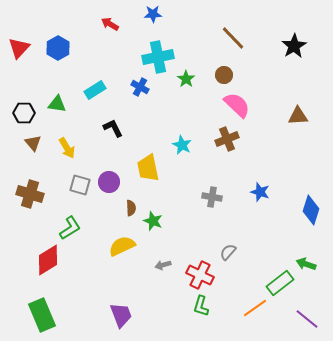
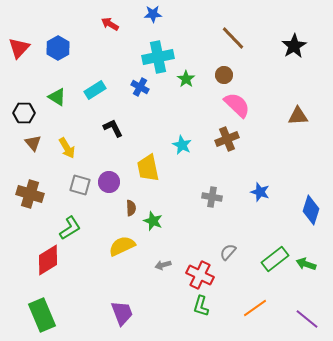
green triangle at (57, 104): moved 7 px up; rotated 24 degrees clockwise
green rectangle at (280, 283): moved 5 px left, 24 px up
purple trapezoid at (121, 315): moved 1 px right, 2 px up
